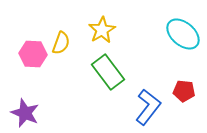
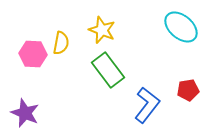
yellow star: rotated 20 degrees counterclockwise
cyan ellipse: moved 2 px left, 7 px up
yellow semicircle: rotated 10 degrees counterclockwise
green rectangle: moved 2 px up
red pentagon: moved 4 px right, 1 px up; rotated 15 degrees counterclockwise
blue L-shape: moved 1 px left, 2 px up
